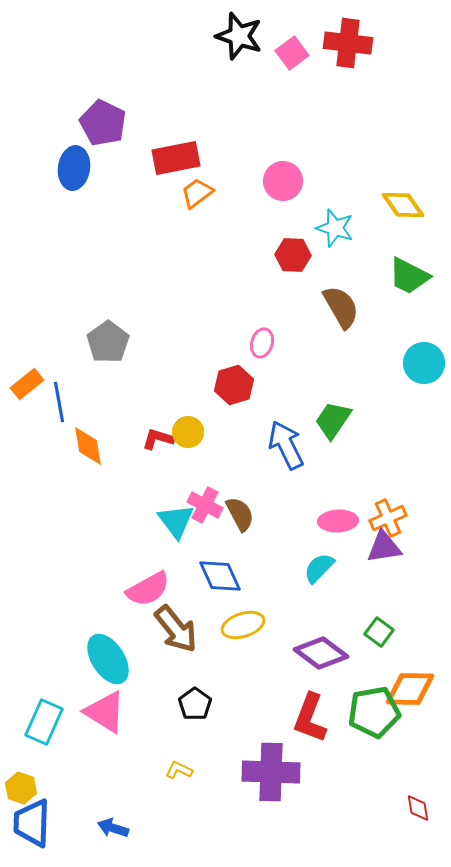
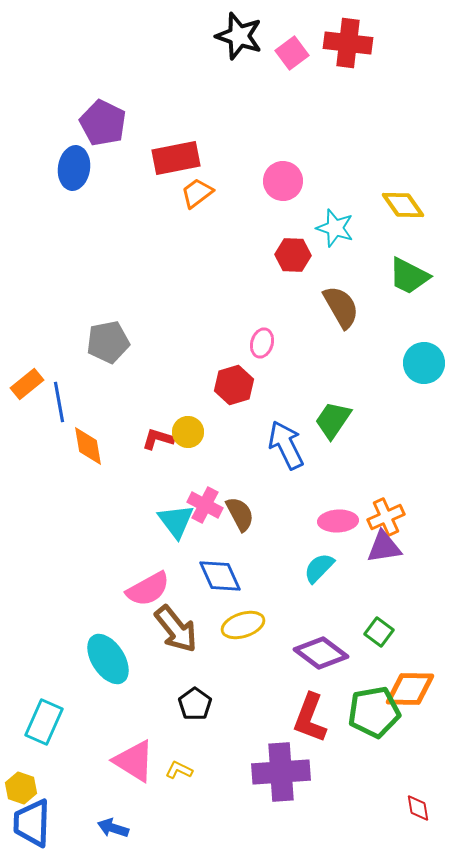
gray pentagon at (108, 342): rotated 24 degrees clockwise
orange cross at (388, 518): moved 2 px left, 1 px up
pink triangle at (105, 712): moved 29 px right, 49 px down
purple cross at (271, 772): moved 10 px right; rotated 6 degrees counterclockwise
